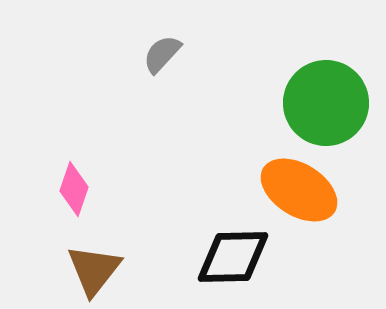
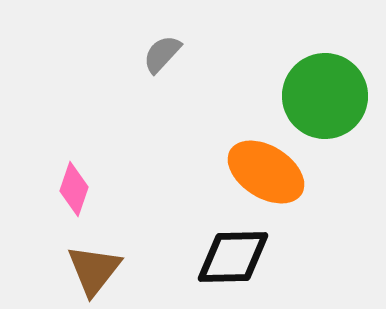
green circle: moved 1 px left, 7 px up
orange ellipse: moved 33 px left, 18 px up
